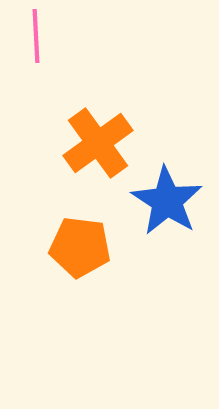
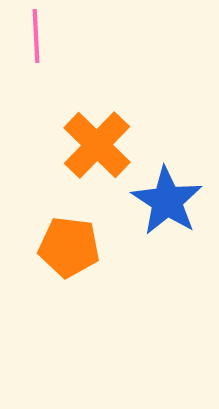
orange cross: moved 1 px left, 2 px down; rotated 10 degrees counterclockwise
orange pentagon: moved 11 px left
